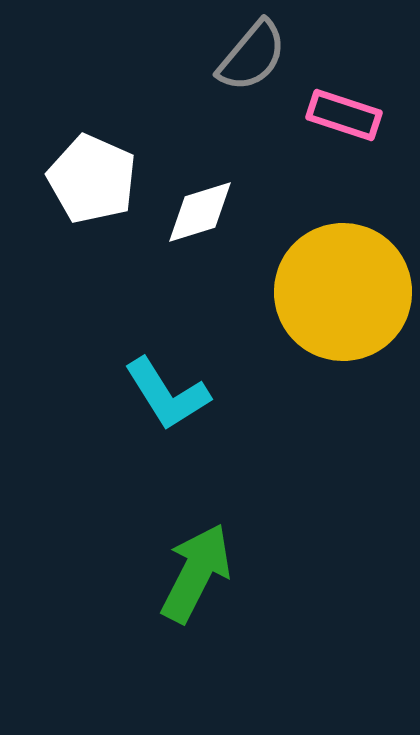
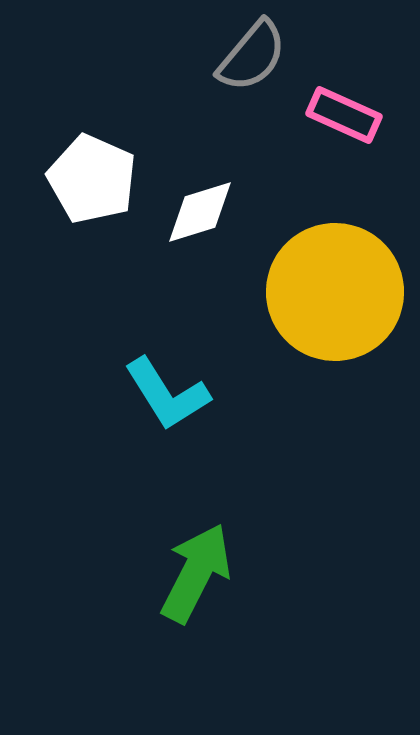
pink rectangle: rotated 6 degrees clockwise
yellow circle: moved 8 px left
